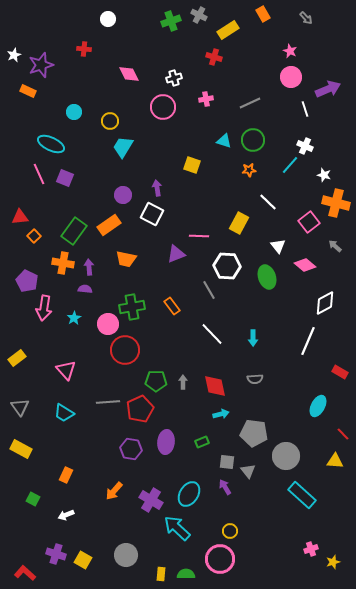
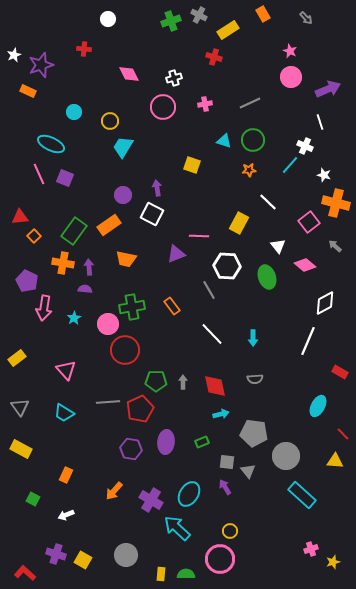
pink cross at (206, 99): moved 1 px left, 5 px down
white line at (305, 109): moved 15 px right, 13 px down
